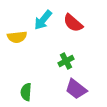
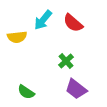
green cross: rotated 14 degrees counterclockwise
green semicircle: rotated 60 degrees counterclockwise
